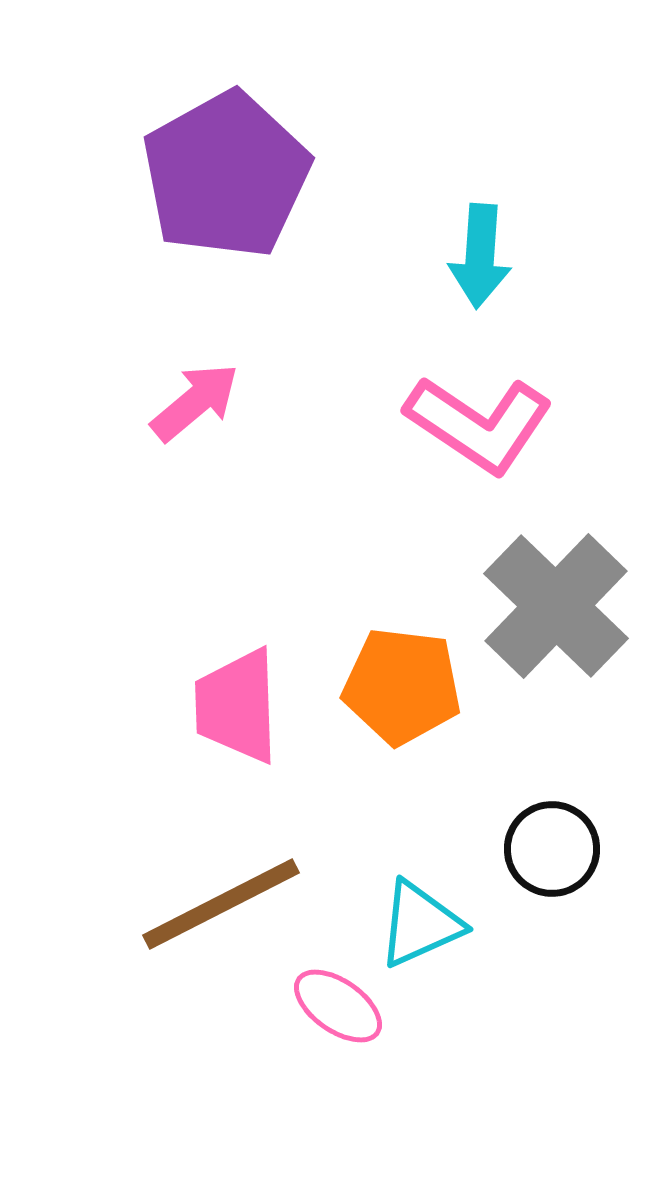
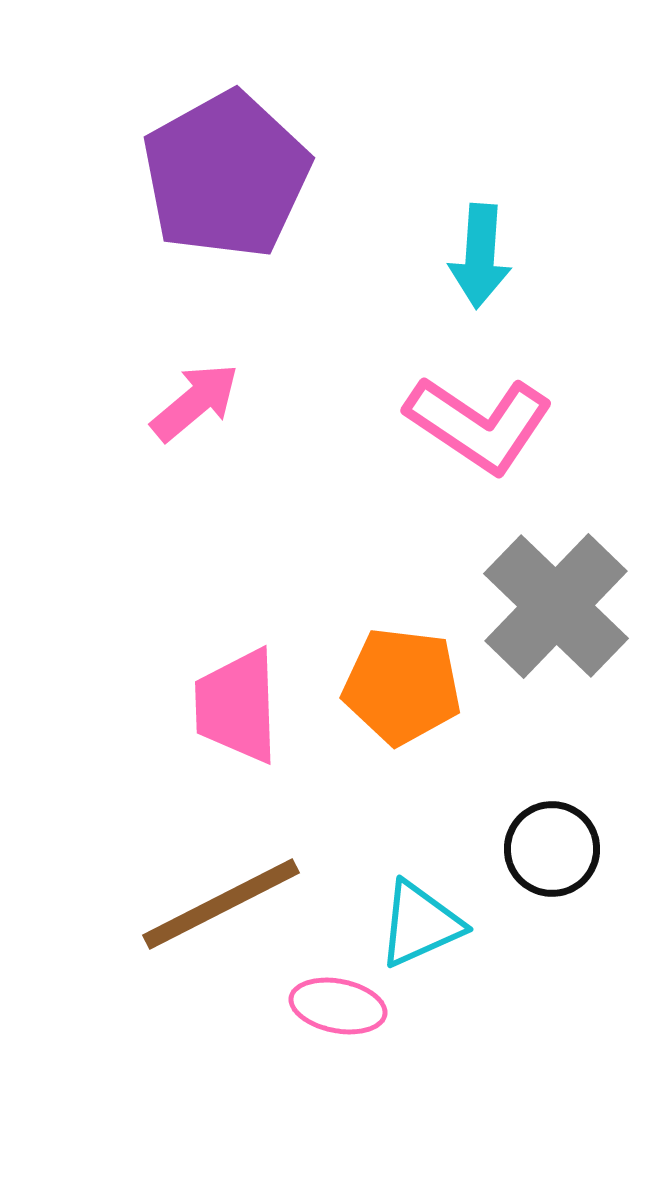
pink ellipse: rotated 24 degrees counterclockwise
